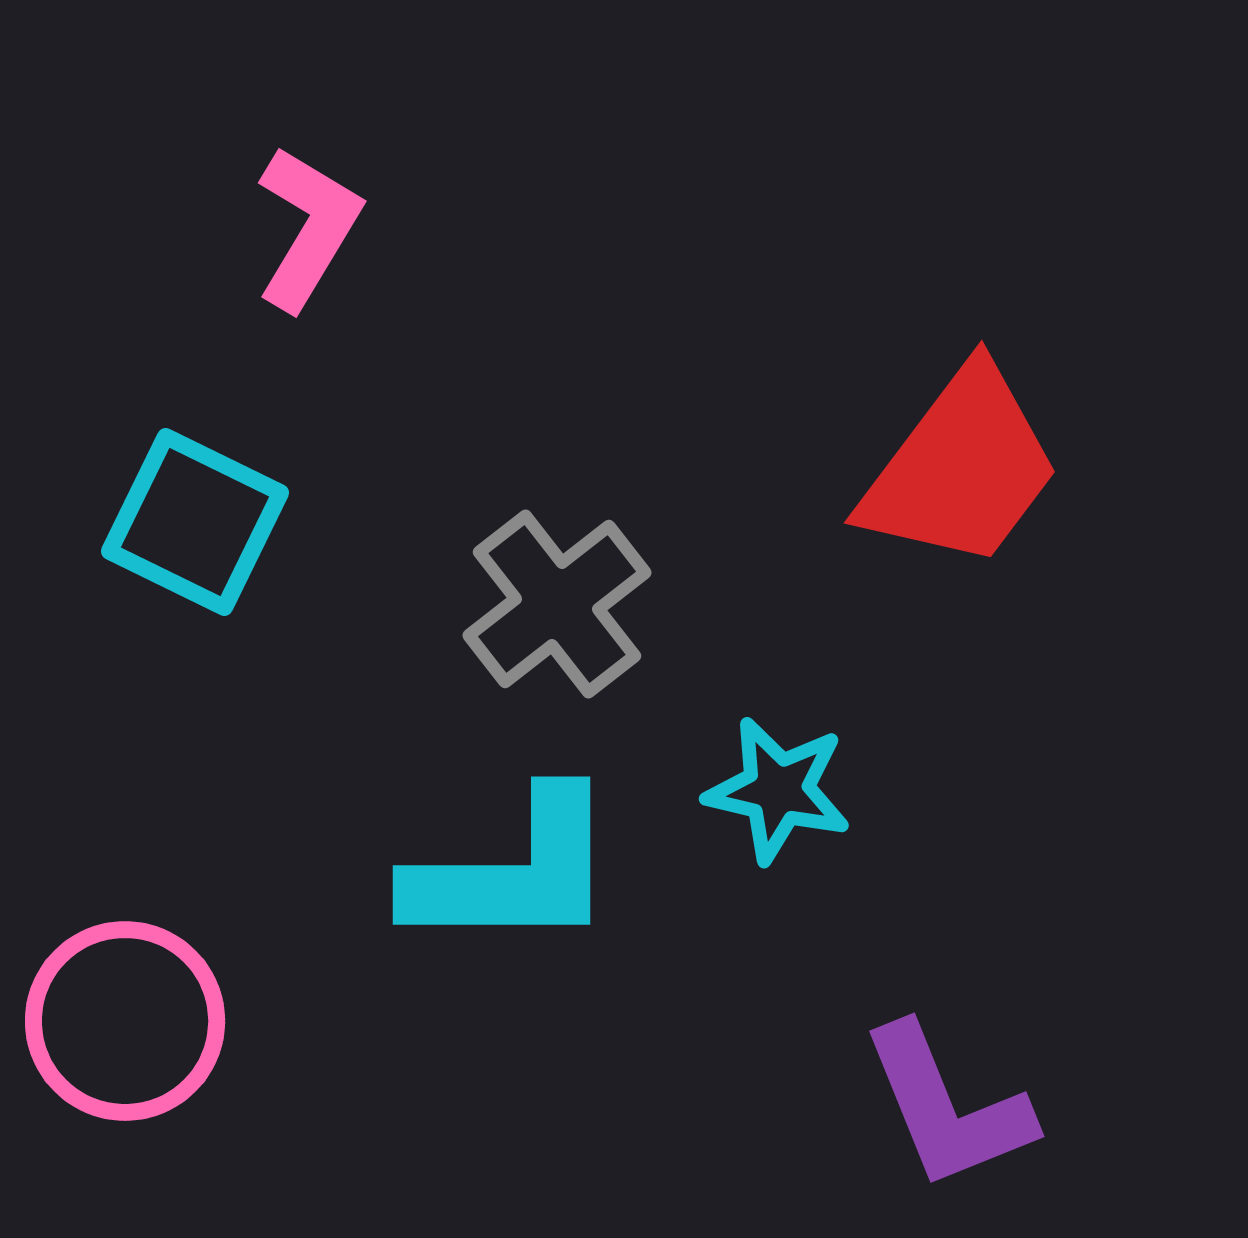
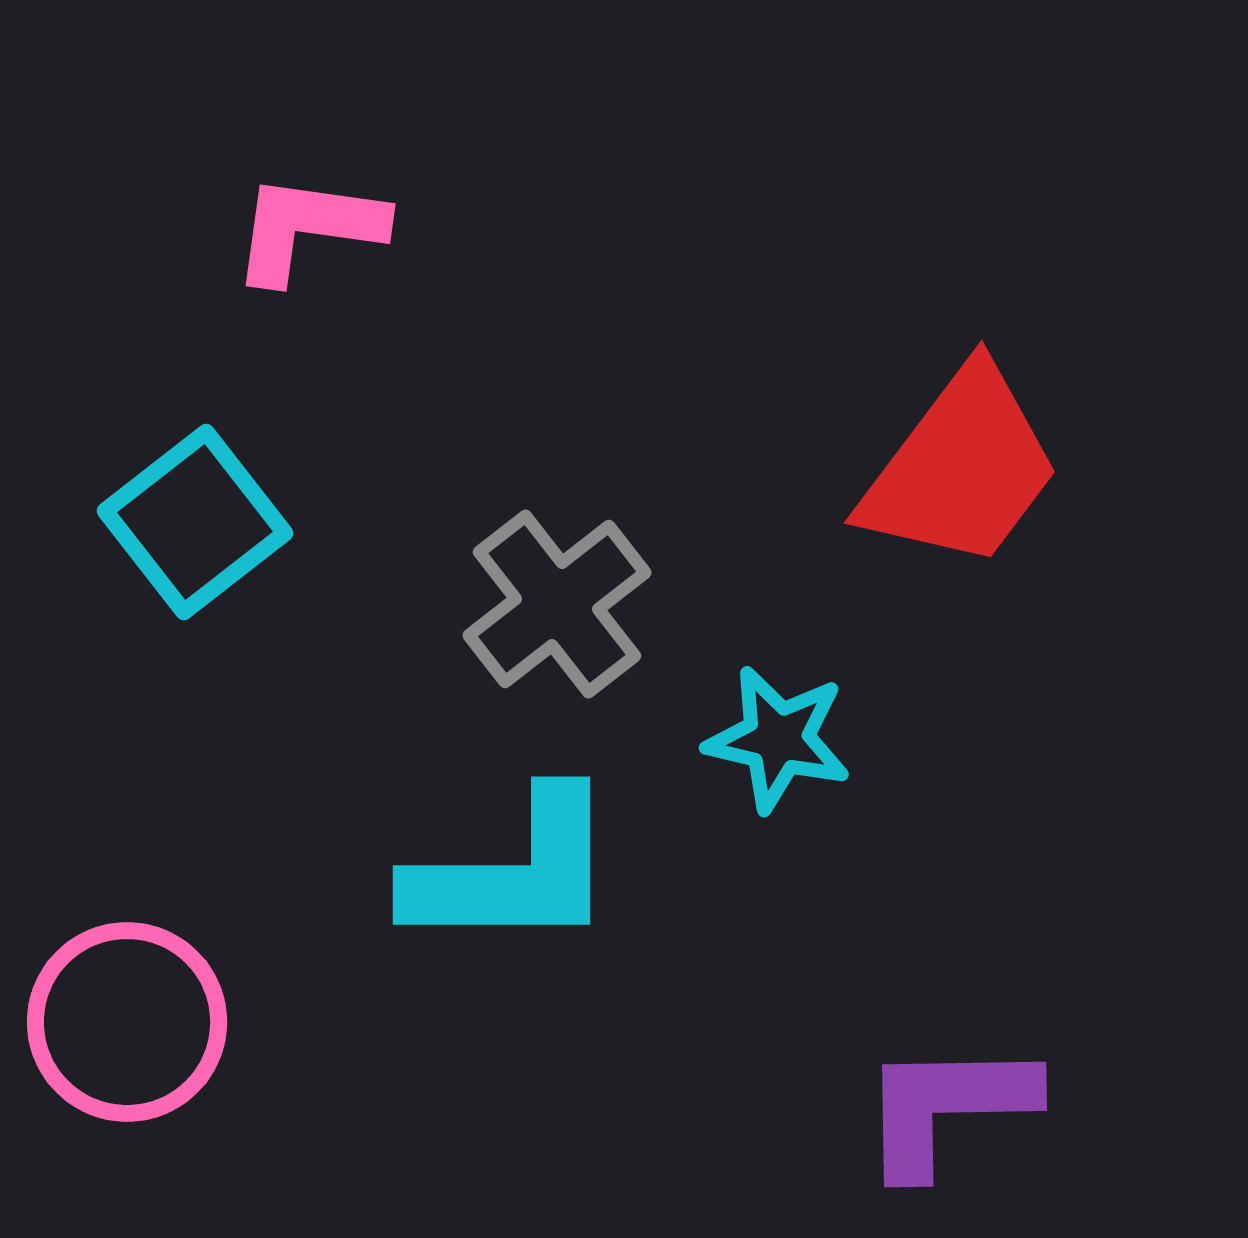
pink L-shape: rotated 113 degrees counterclockwise
cyan square: rotated 26 degrees clockwise
cyan star: moved 51 px up
pink circle: moved 2 px right, 1 px down
purple L-shape: rotated 111 degrees clockwise
